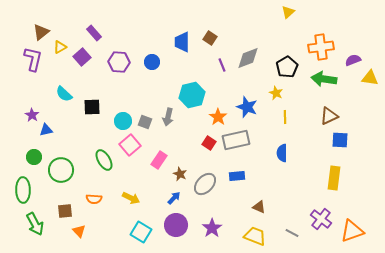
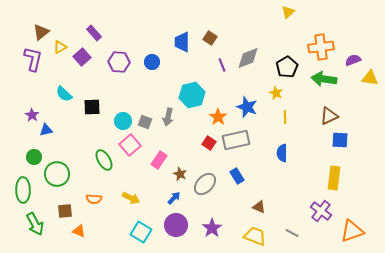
green circle at (61, 170): moved 4 px left, 4 px down
blue rectangle at (237, 176): rotated 63 degrees clockwise
purple cross at (321, 219): moved 8 px up
orange triangle at (79, 231): rotated 24 degrees counterclockwise
